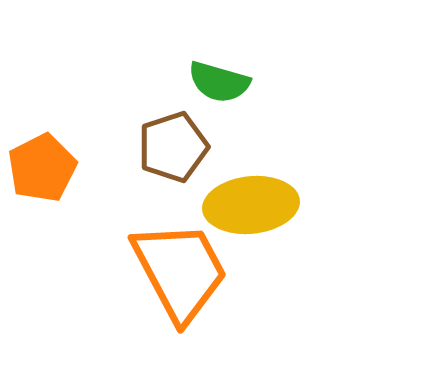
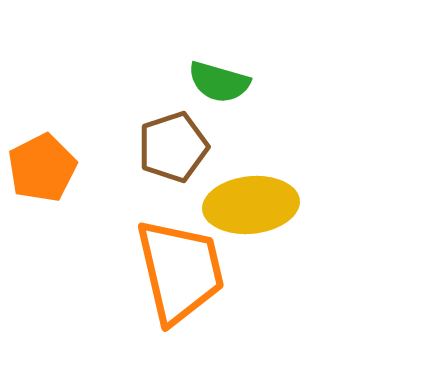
orange trapezoid: rotated 15 degrees clockwise
